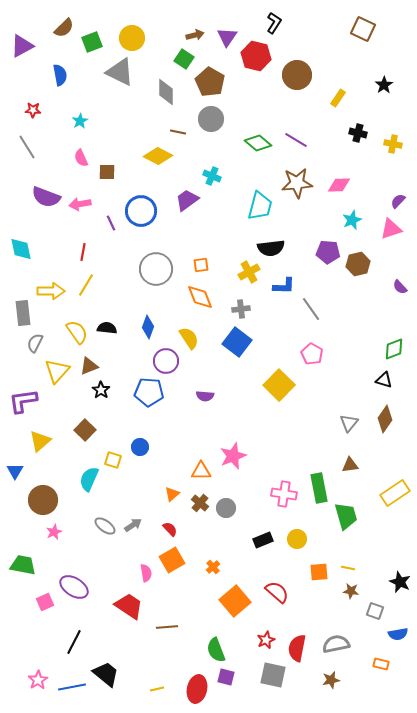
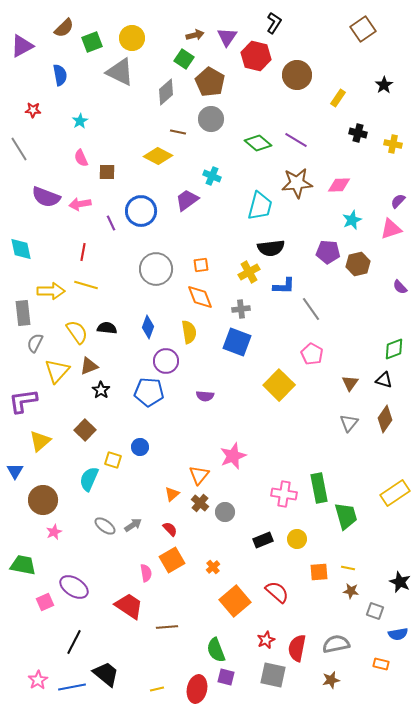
brown square at (363, 29): rotated 30 degrees clockwise
gray diamond at (166, 92): rotated 48 degrees clockwise
gray line at (27, 147): moved 8 px left, 2 px down
yellow line at (86, 285): rotated 75 degrees clockwise
yellow semicircle at (189, 338): moved 6 px up; rotated 25 degrees clockwise
blue square at (237, 342): rotated 16 degrees counterclockwise
brown triangle at (350, 465): moved 82 px up; rotated 48 degrees counterclockwise
orange triangle at (201, 471): moved 2 px left, 4 px down; rotated 50 degrees counterclockwise
gray circle at (226, 508): moved 1 px left, 4 px down
